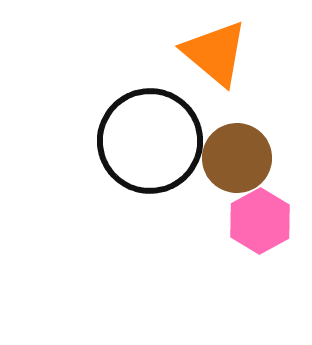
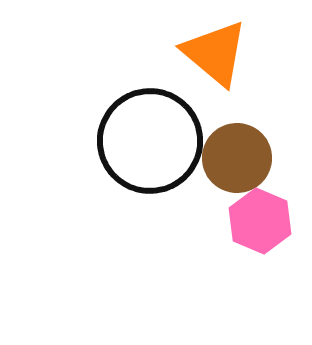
pink hexagon: rotated 8 degrees counterclockwise
